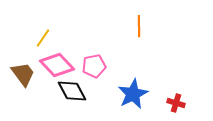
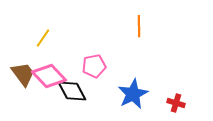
pink diamond: moved 8 px left, 11 px down
